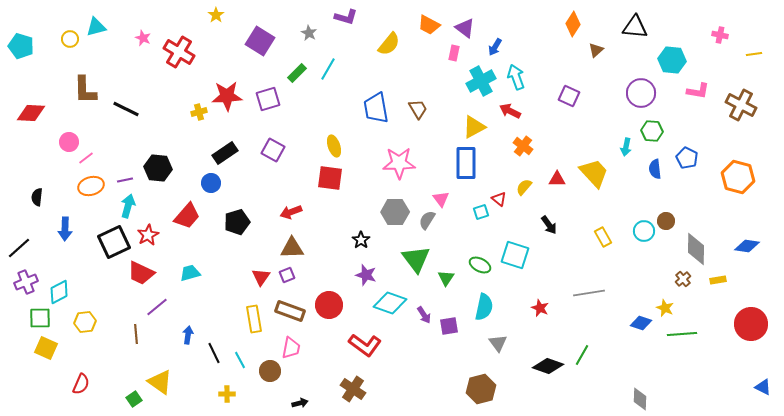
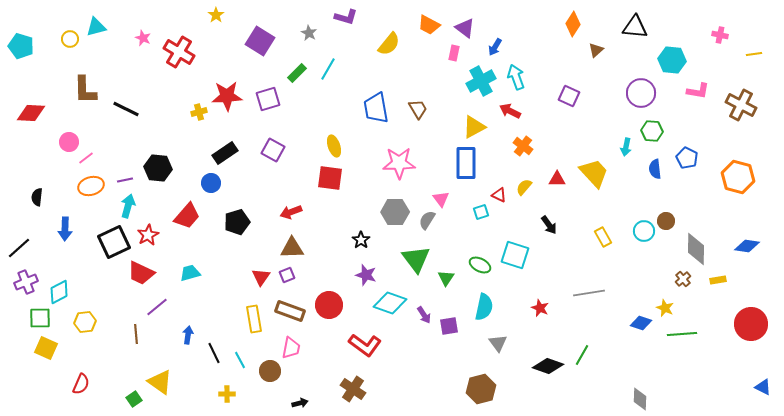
red triangle at (499, 199): moved 4 px up; rotated 14 degrees counterclockwise
